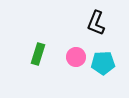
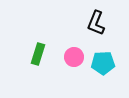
pink circle: moved 2 px left
